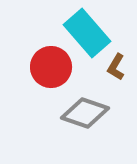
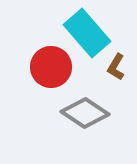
gray diamond: rotated 15 degrees clockwise
